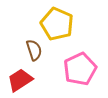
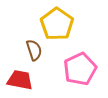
yellow pentagon: rotated 12 degrees clockwise
red trapezoid: rotated 44 degrees clockwise
